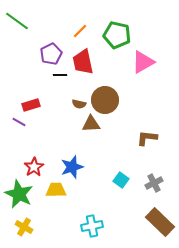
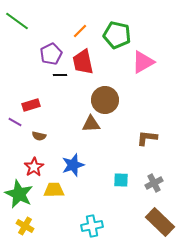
brown semicircle: moved 40 px left, 32 px down
purple line: moved 4 px left
blue star: moved 1 px right, 2 px up
cyan square: rotated 35 degrees counterclockwise
yellow trapezoid: moved 2 px left
yellow cross: moved 1 px right, 1 px up
